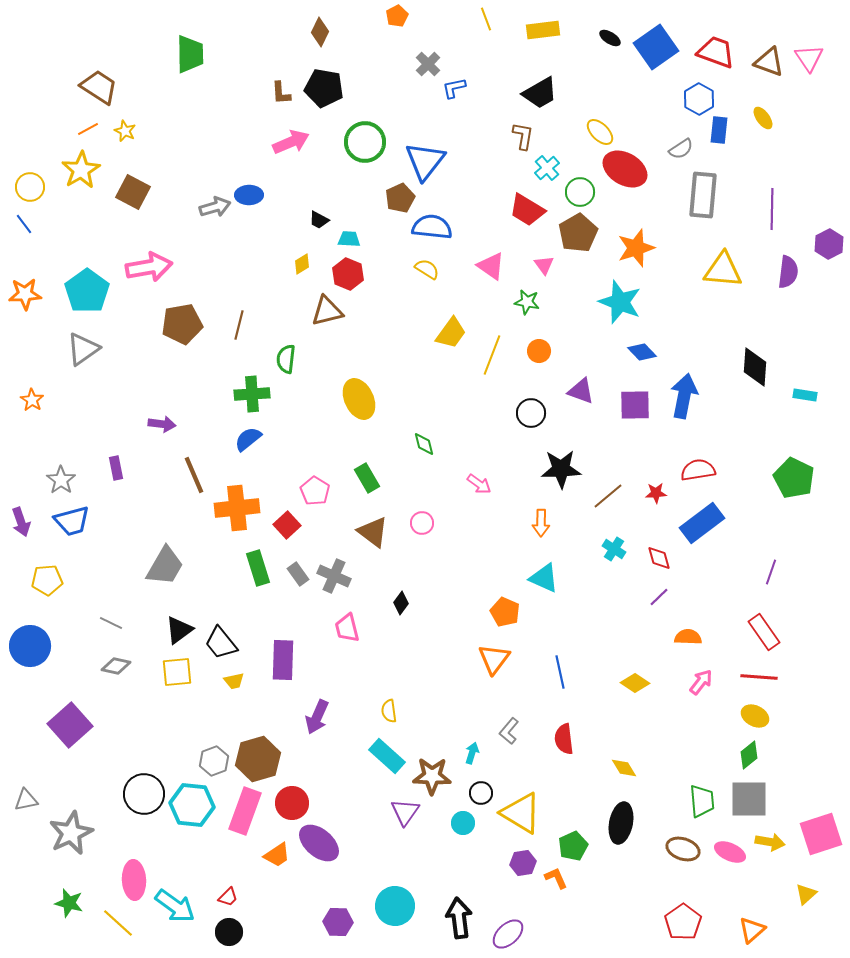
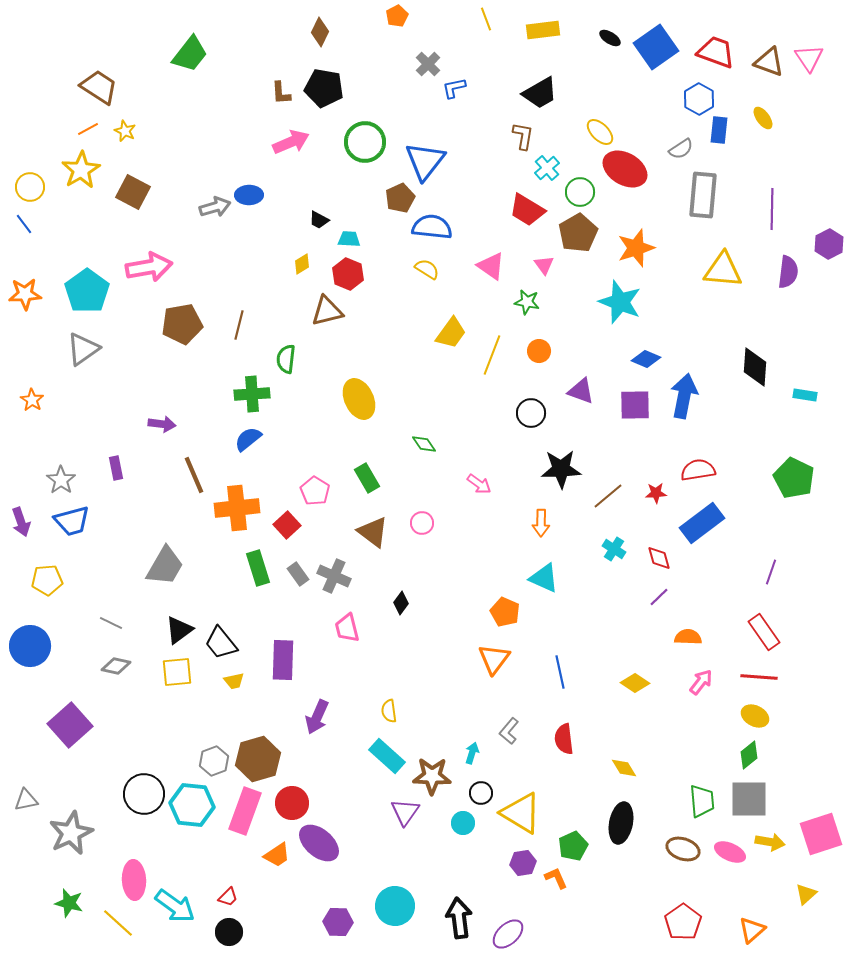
green trapezoid at (190, 54): rotated 39 degrees clockwise
blue diamond at (642, 352): moved 4 px right, 7 px down; rotated 24 degrees counterclockwise
green diamond at (424, 444): rotated 20 degrees counterclockwise
